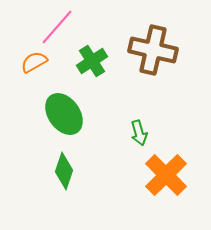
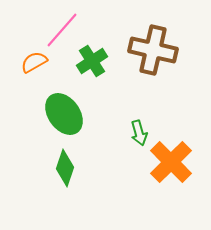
pink line: moved 5 px right, 3 px down
green diamond: moved 1 px right, 3 px up
orange cross: moved 5 px right, 13 px up
